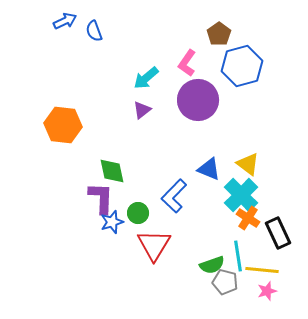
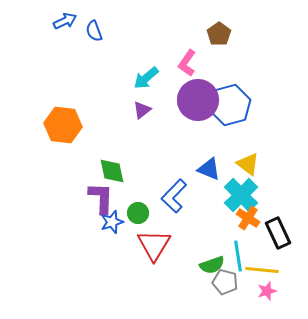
blue hexagon: moved 12 px left, 39 px down
